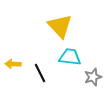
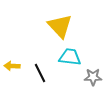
yellow arrow: moved 1 px left, 2 px down
gray star: rotated 18 degrees clockwise
